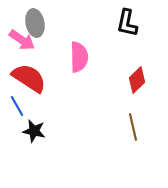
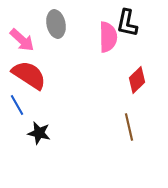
gray ellipse: moved 21 px right, 1 px down
pink arrow: rotated 8 degrees clockwise
pink semicircle: moved 29 px right, 20 px up
red semicircle: moved 3 px up
blue line: moved 1 px up
brown line: moved 4 px left
black star: moved 5 px right, 2 px down
